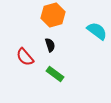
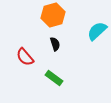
cyan semicircle: rotated 80 degrees counterclockwise
black semicircle: moved 5 px right, 1 px up
green rectangle: moved 1 px left, 4 px down
